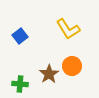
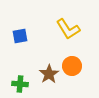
blue square: rotated 28 degrees clockwise
